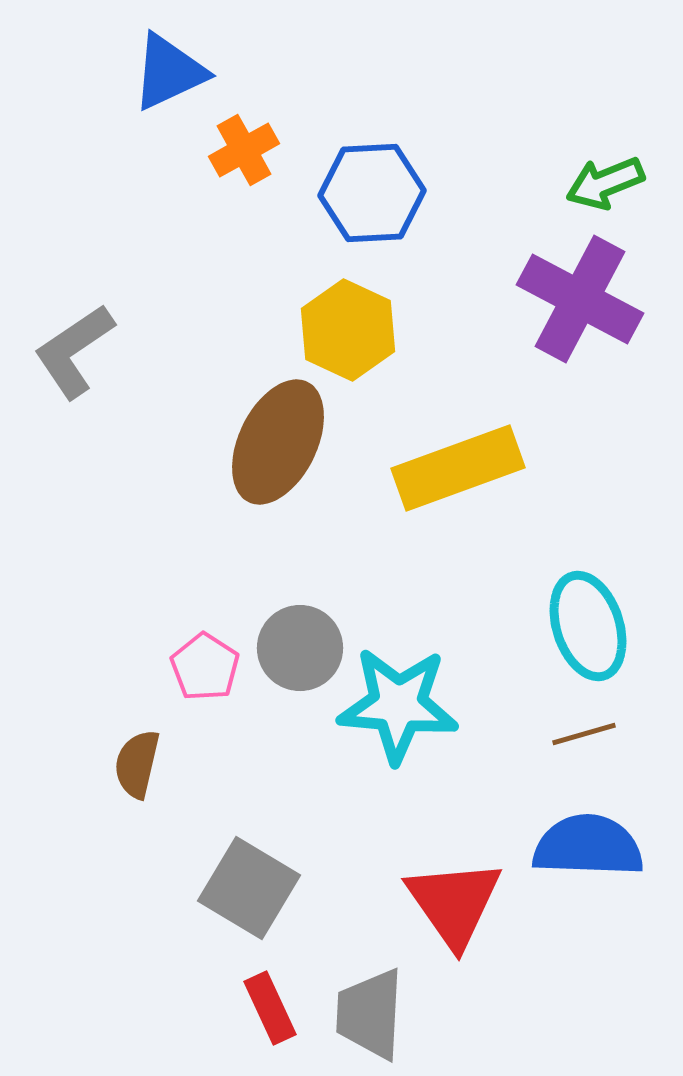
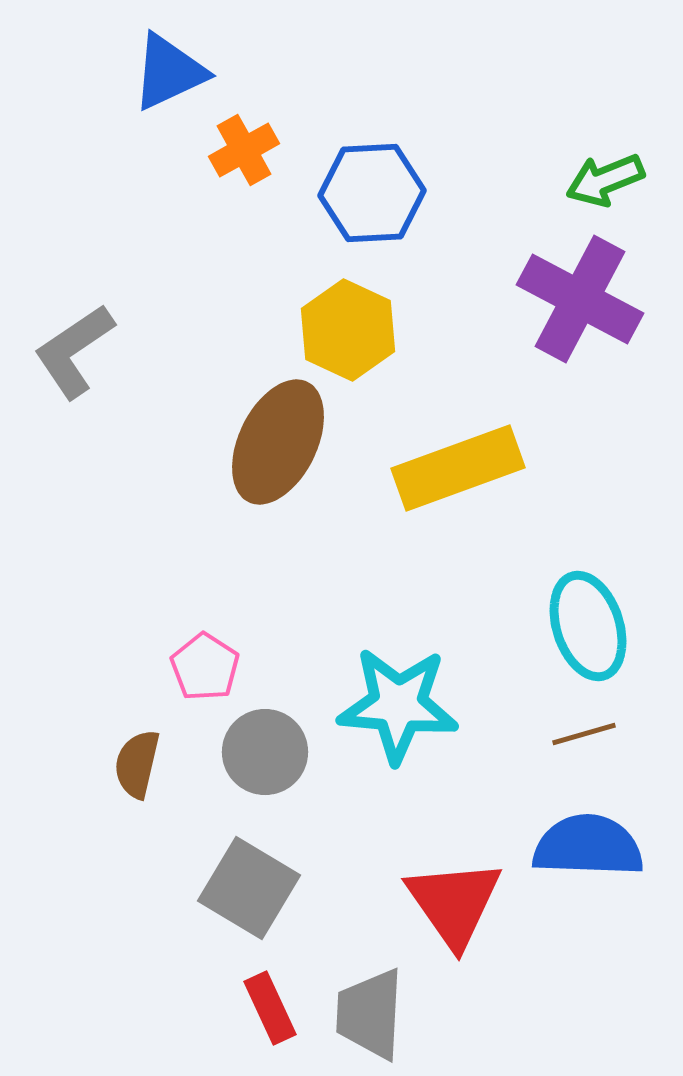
green arrow: moved 3 px up
gray circle: moved 35 px left, 104 px down
